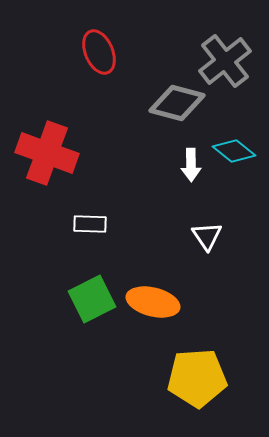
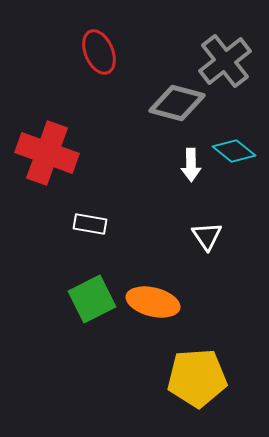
white rectangle: rotated 8 degrees clockwise
